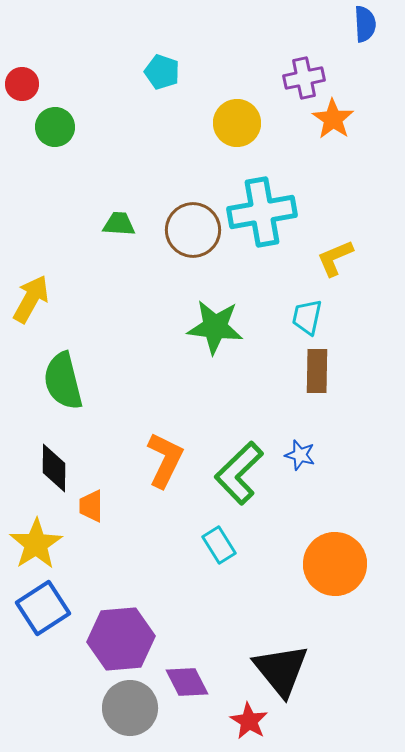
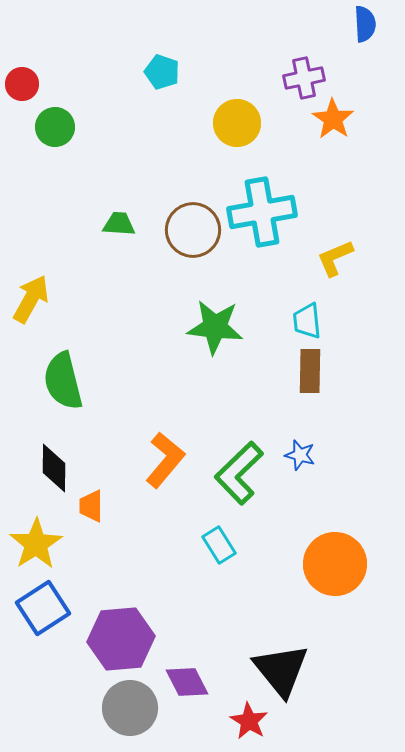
cyan trapezoid: moved 4 px down; rotated 18 degrees counterclockwise
brown rectangle: moved 7 px left
orange L-shape: rotated 14 degrees clockwise
